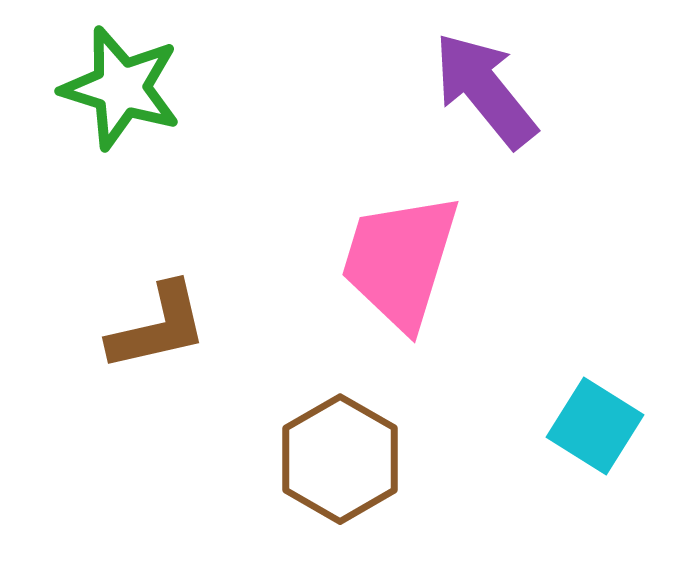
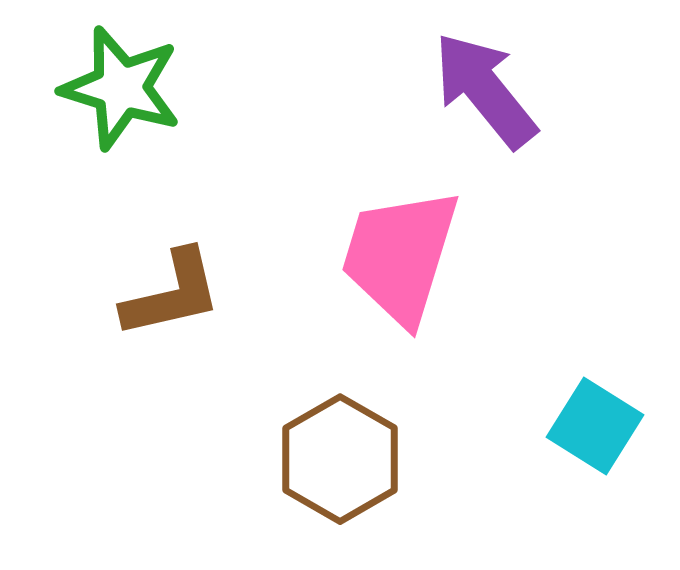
pink trapezoid: moved 5 px up
brown L-shape: moved 14 px right, 33 px up
